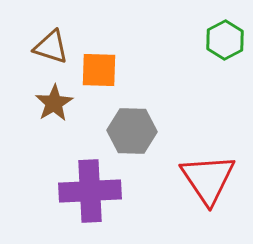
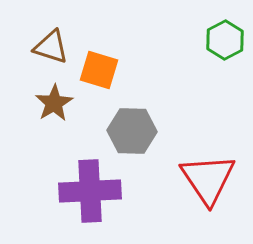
orange square: rotated 15 degrees clockwise
